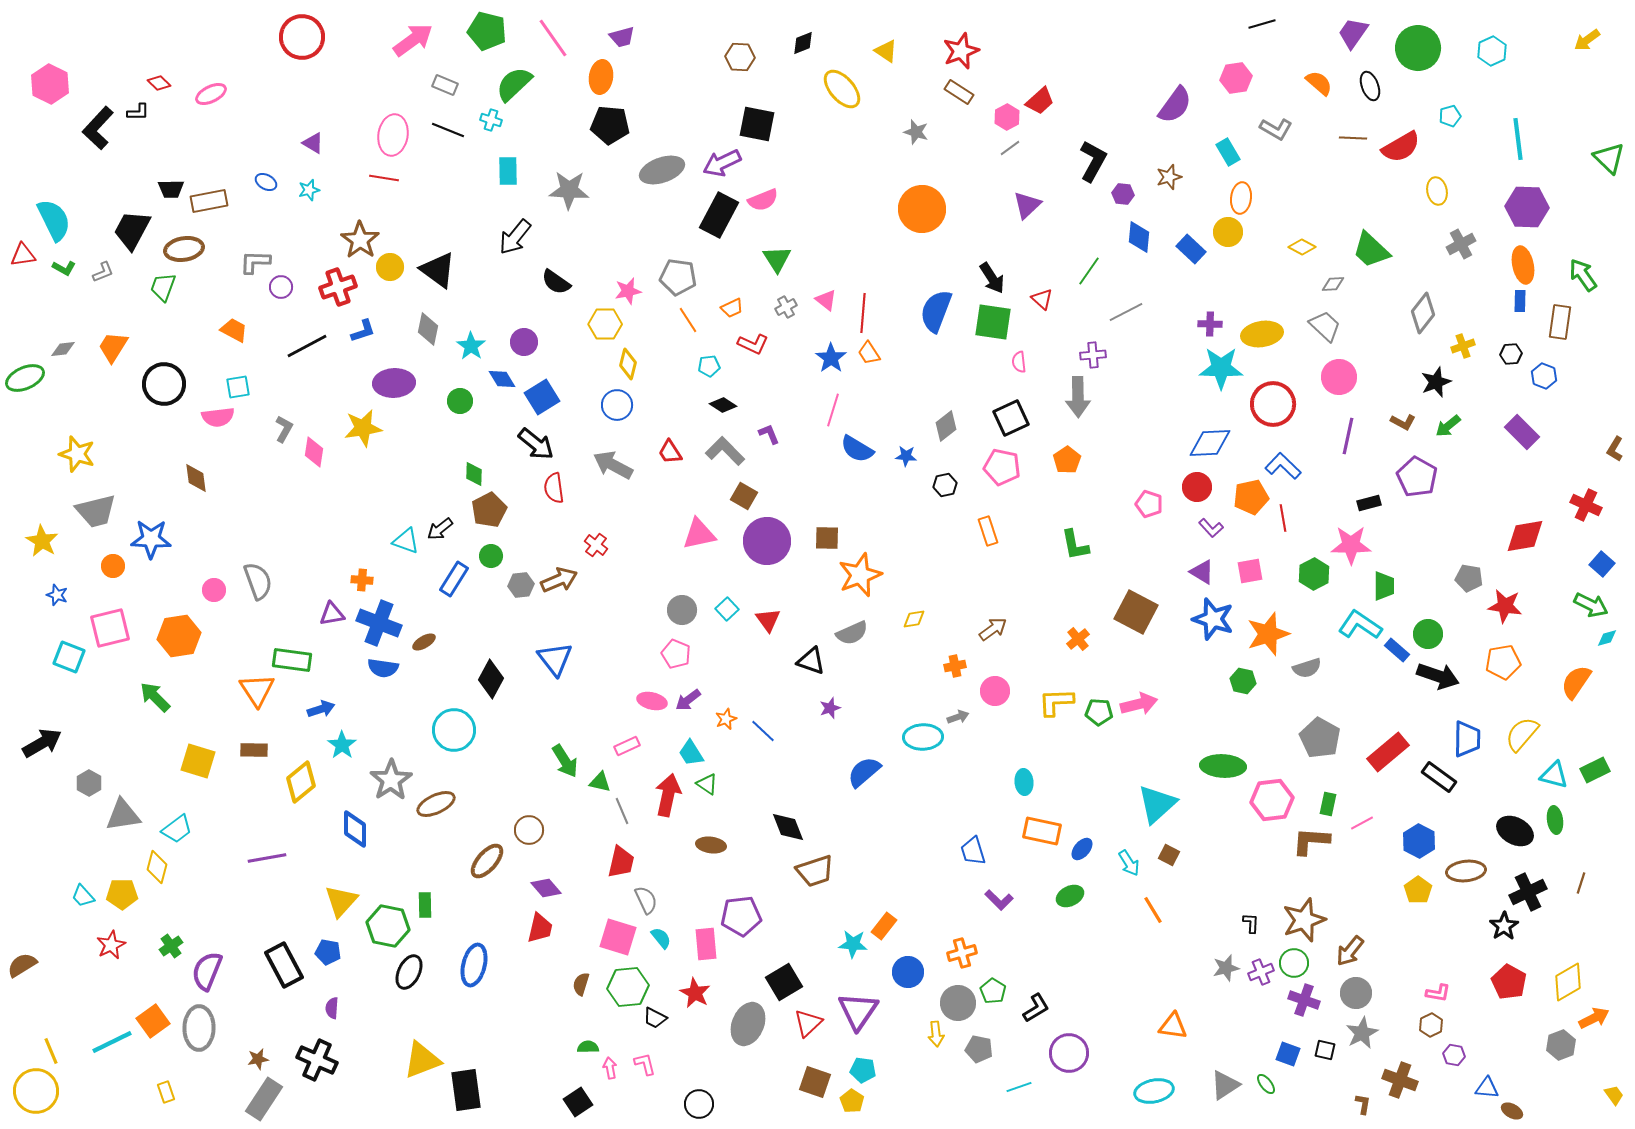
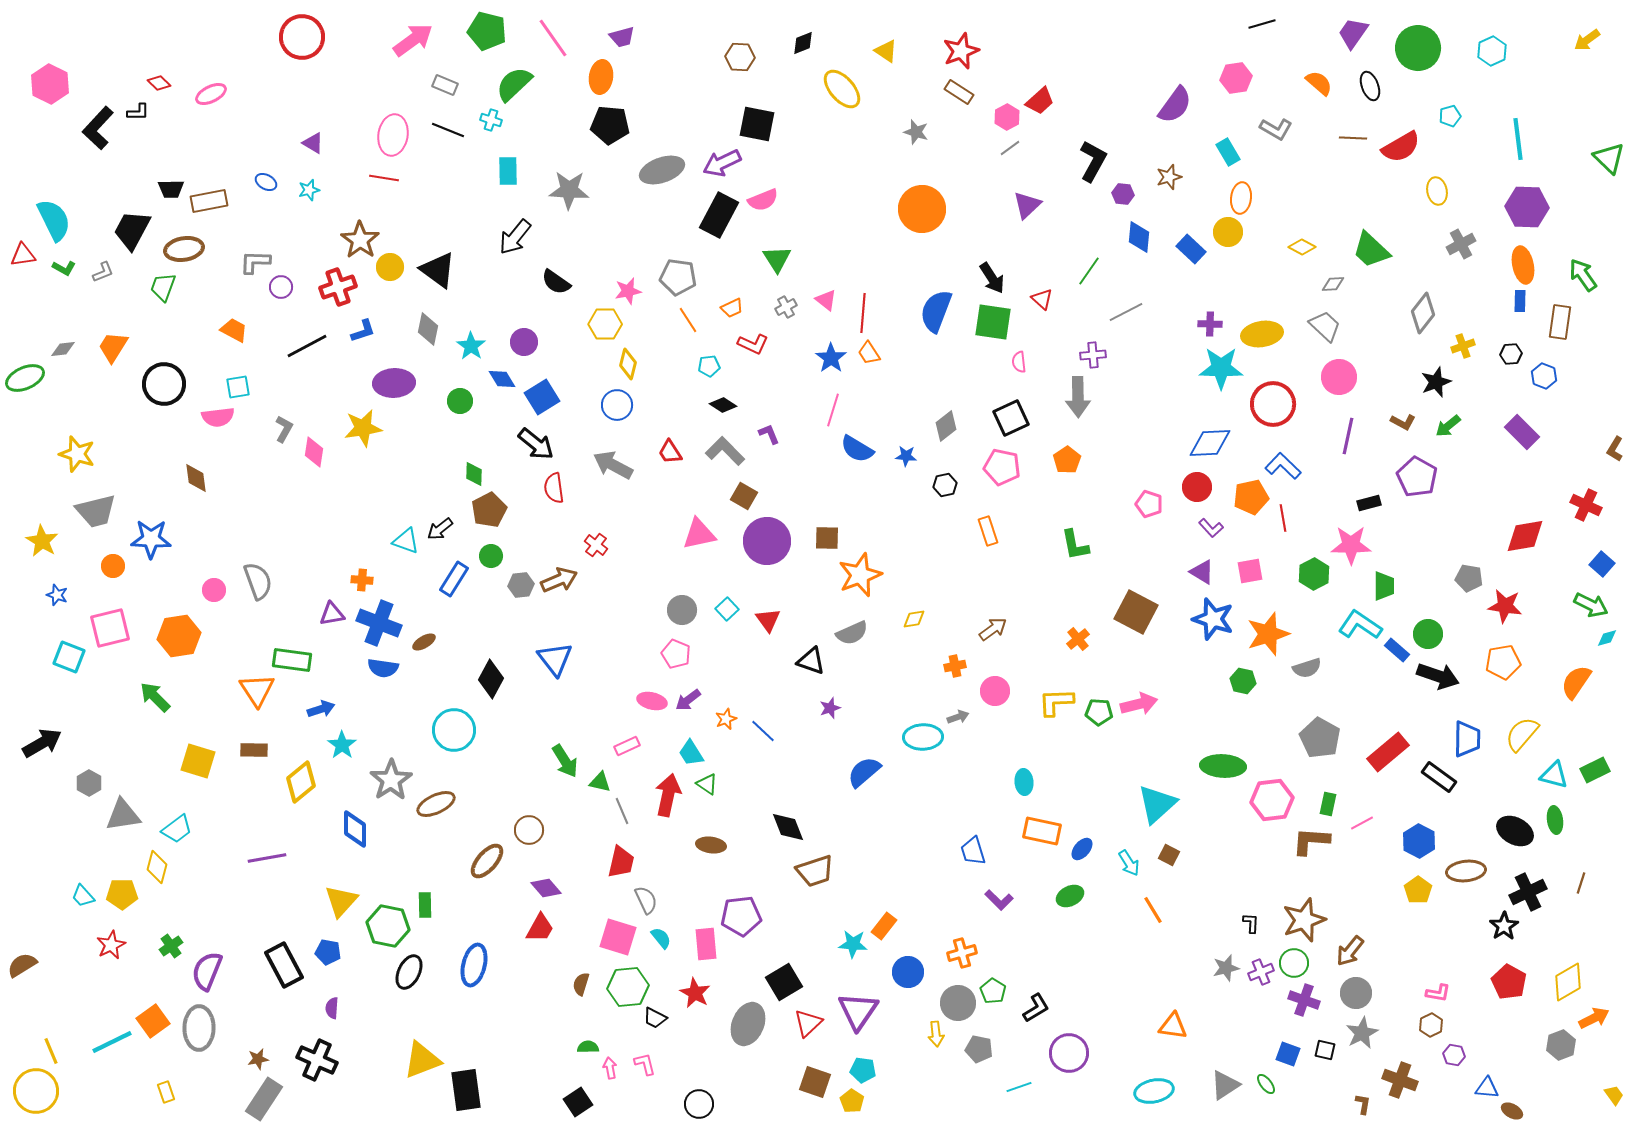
red trapezoid at (540, 928): rotated 16 degrees clockwise
